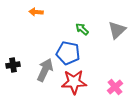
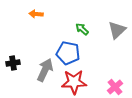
orange arrow: moved 2 px down
black cross: moved 2 px up
